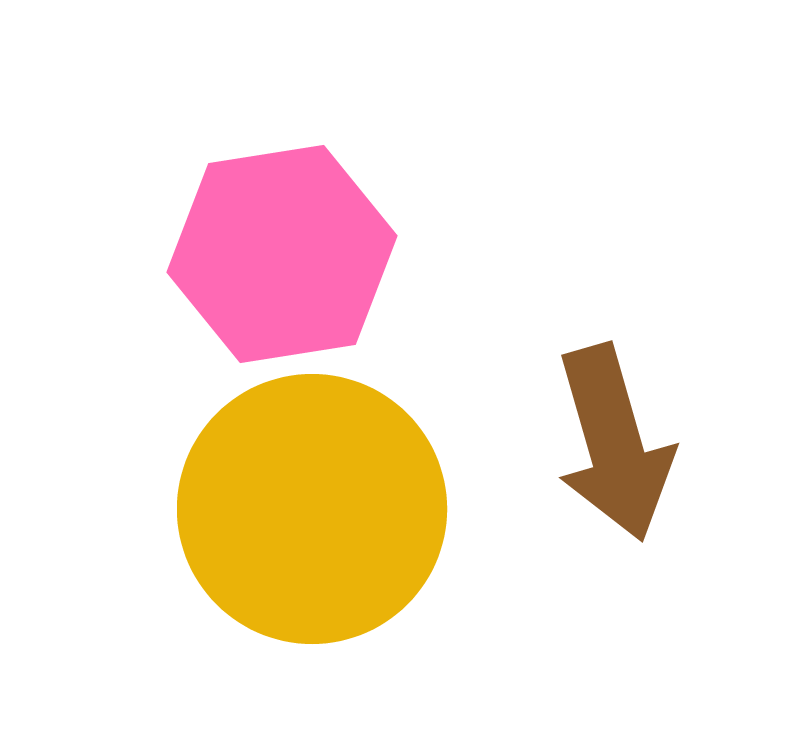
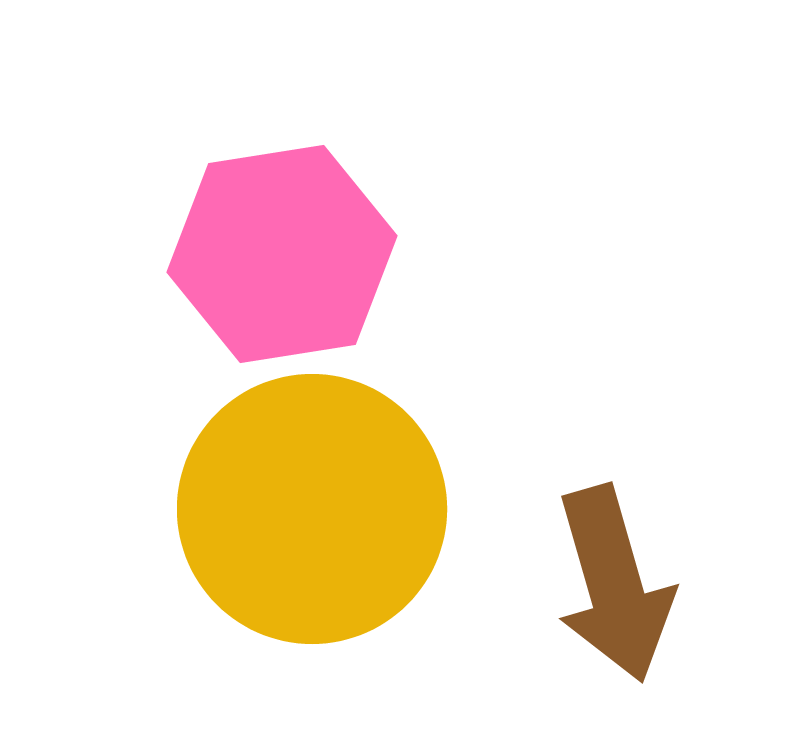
brown arrow: moved 141 px down
